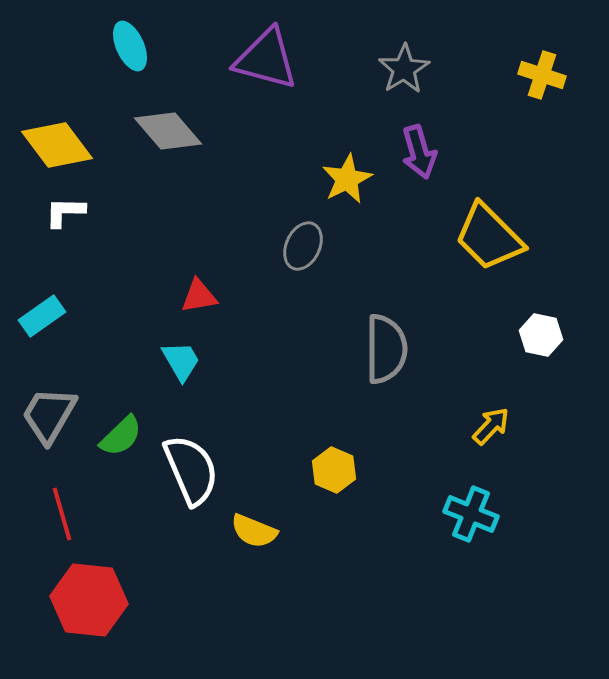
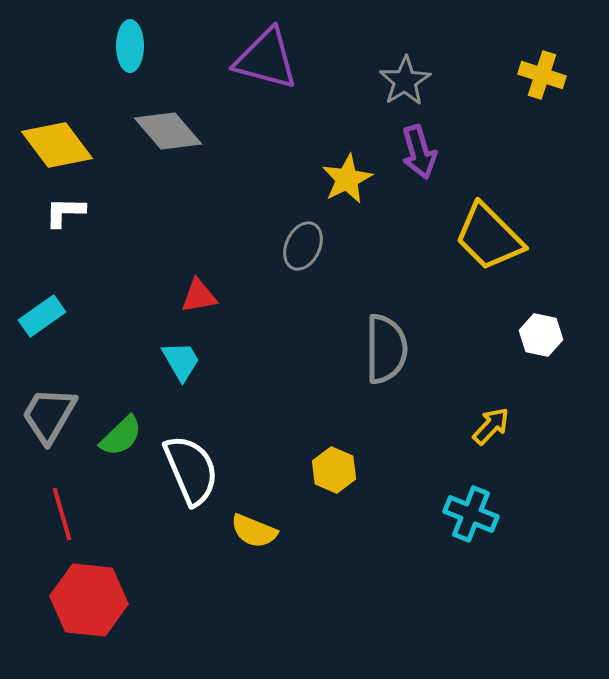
cyan ellipse: rotated 24 degrees clockwise
gray star: moved 1 px right, 12 px down
